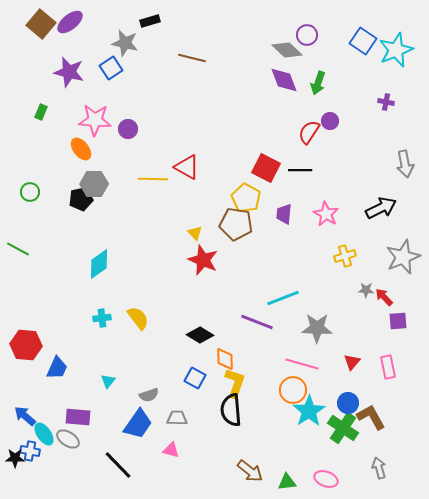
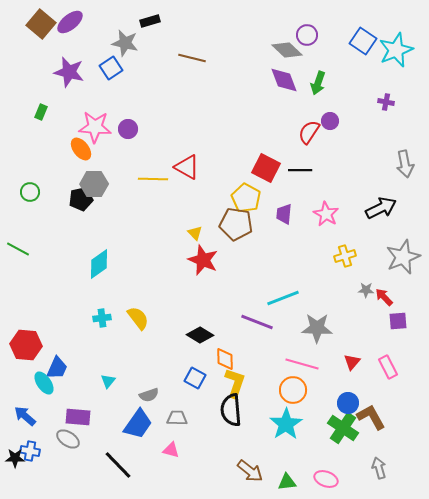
pink star at (95, 120): moved 7 px down
pink rectangle at (388, 367): rotated 15 degrees counterclockwise
cyan star at (309, 411): moved 23 px left, 13 px down
cyan ellipse at (44, 434): moved 51 px up
